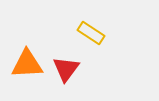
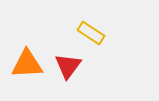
red triangle: moved 2 px right, 3 px up
